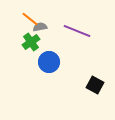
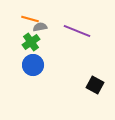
orange line: rotated 24 degrees counterclockwise
blue circle: moved 16 px left, 3 px down
